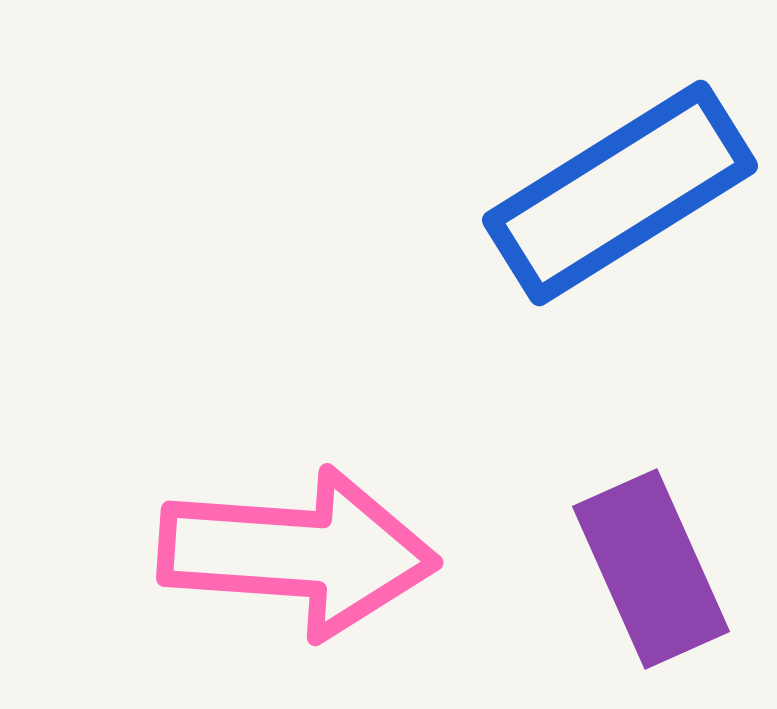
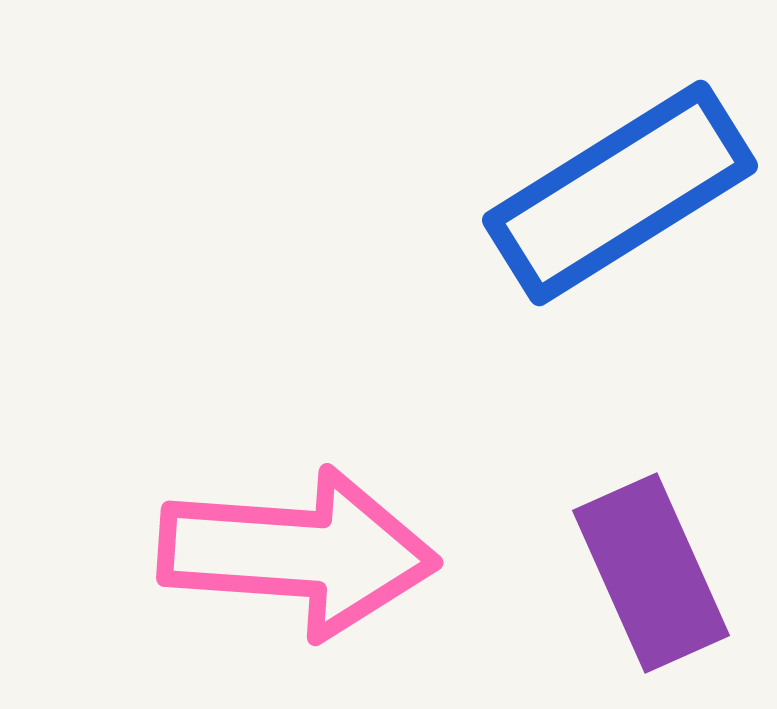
purple rectangle: moved 4 px down
